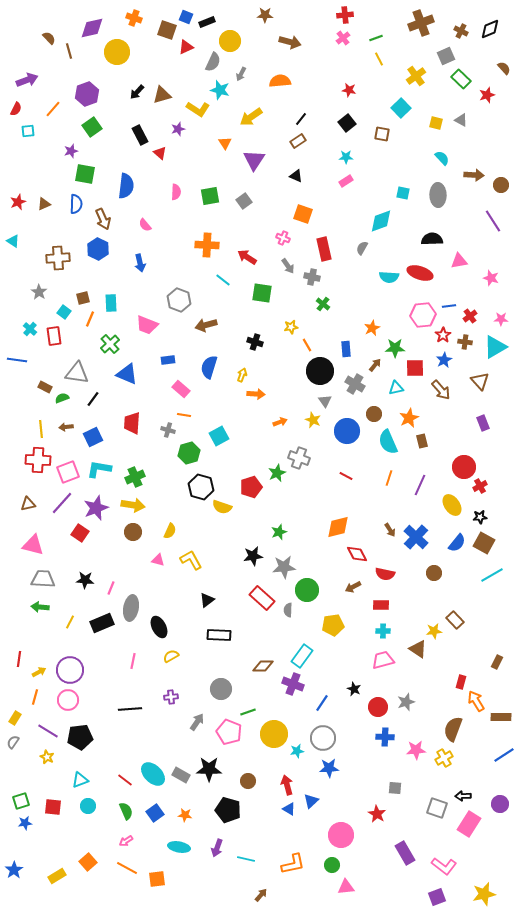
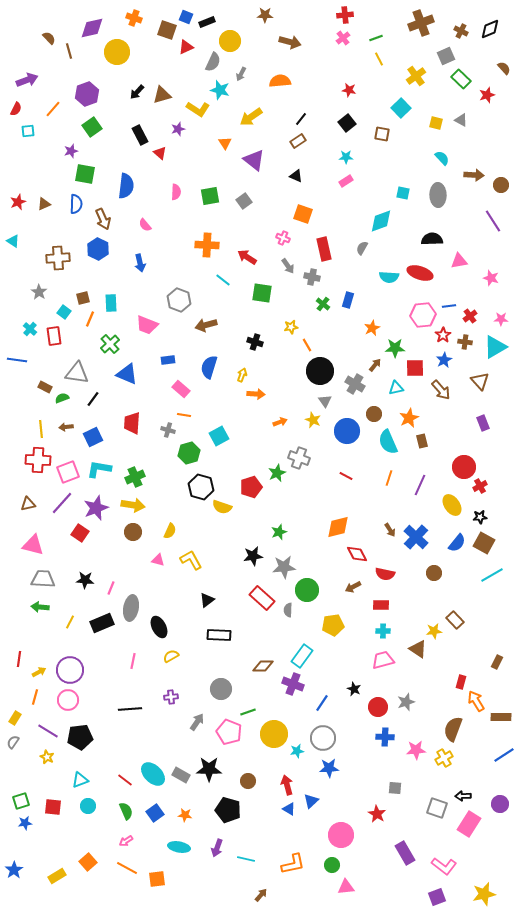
purple triangle at (254, 160): rotated 25 degrees counterclockwise
blue rectangle at (346, 349): moved 2 px right, 49 px up; rotated 21 degrees clockwise
